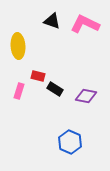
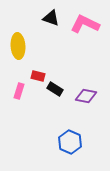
black triangle: moved 1 px left, 3 px up
